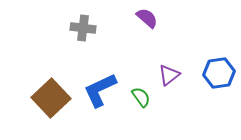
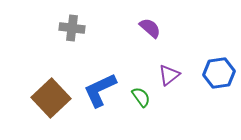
purple semicircle: moved 3 px right, 10 px down
gray cross: moved 11 px left
